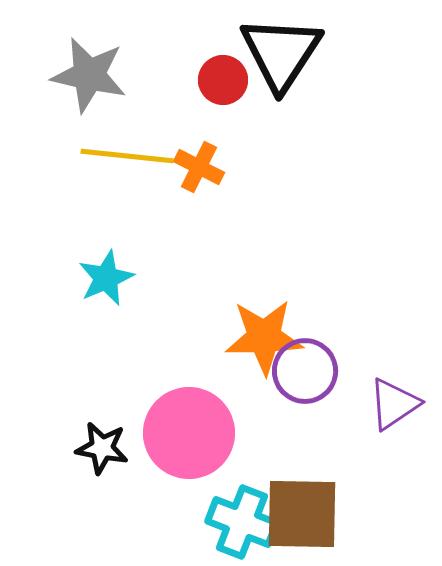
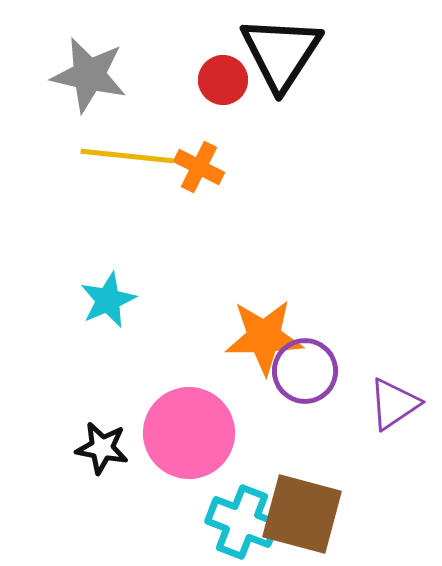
cyan star: moved 2 px right, 22 px down
brown square: rotated 14 degrees clockwise
